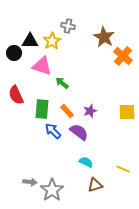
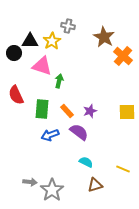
green arrow: moved 3 px left, 2 px up; rotated 64 degrees clockwise
blue arrow: moved 3 px left, 4 px down; rotated 66 degrees counterclockwise
